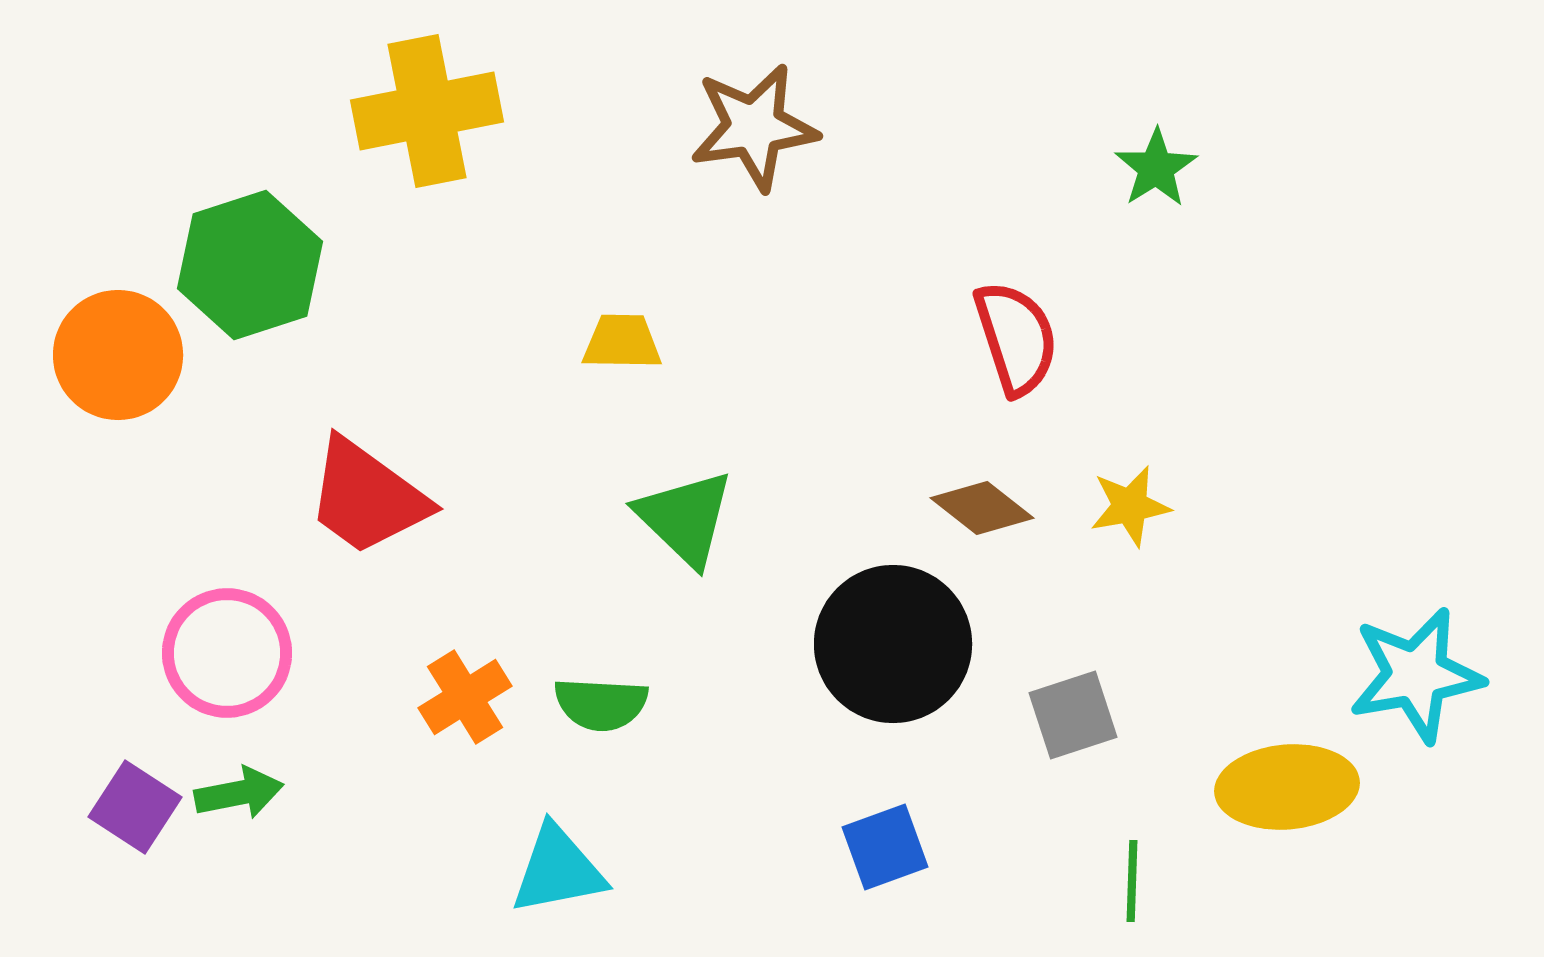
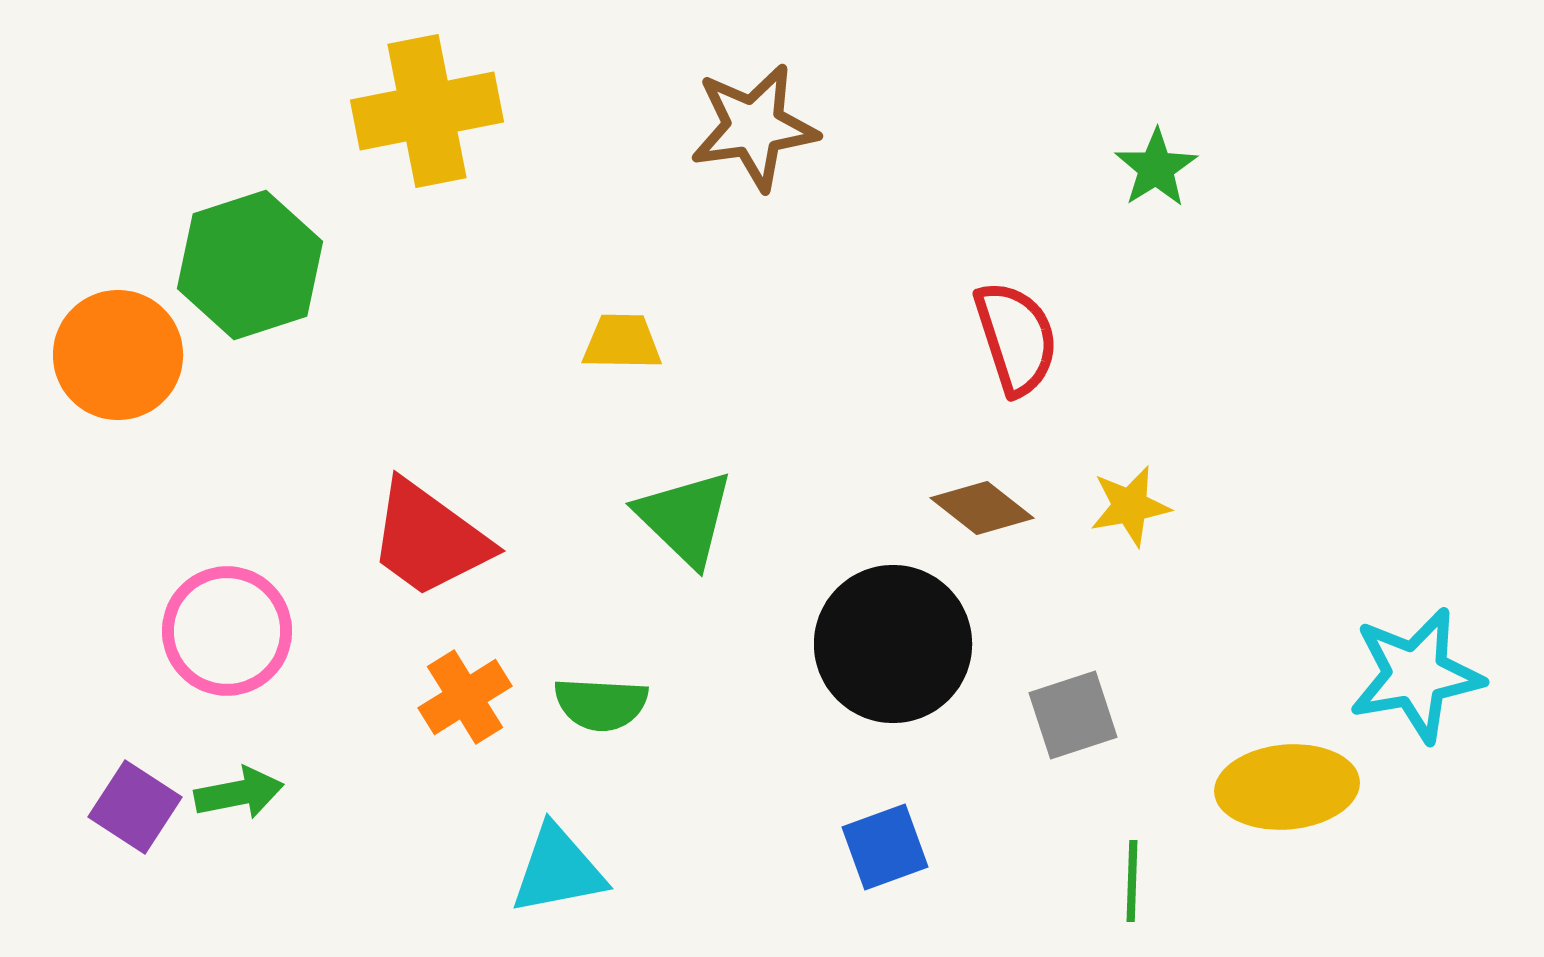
red trapezoid: moved 62 px right, 42 px down
pink circle: moved 22 px up
